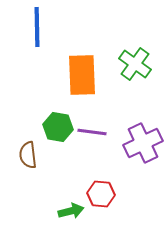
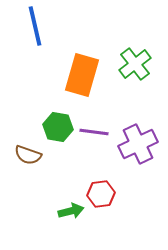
blue line: moved 2 px left, 1 px up; rotated 12 degrees counterclockwise
green cross: rotated 16 degrees clockwise
orange rectangle: rotated 18 degrees clockwise
purple line: moved 2 px right
purple cross: moved 5 px left, 1 px down
brown semicircle: rotated 64 degrees counterclockwise
red hexagon: rotated 12 degrees counterclockwise
